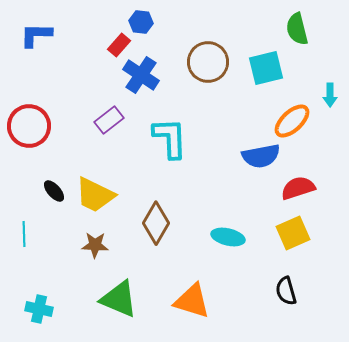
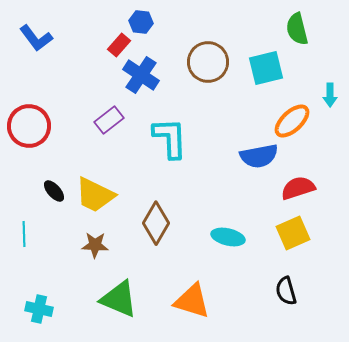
blue L-shape: moved 3 px down; rotated 128 degrees counterclockwise
blue semicircle: moved 2 px left
